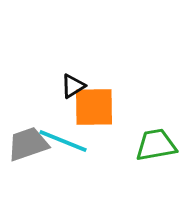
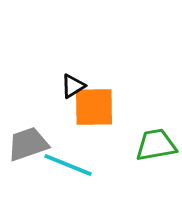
cyan line: moved 5 px right, 24 px down
